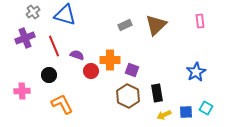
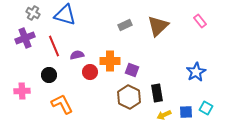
gray cross: moved 1 px down; rotated 24 degrees counterclockwise
pink rectangle: rotated 32 degrees counterclockwise
brown triangle: moved 2 px right, 1 px down
purple semicircle: rotated 32 degrees counterclockwise
orange cross: moved 1 px down
red circle: moved 1 px left, 1 px down
brown hexagon: moved 1 px right, 1 px down
